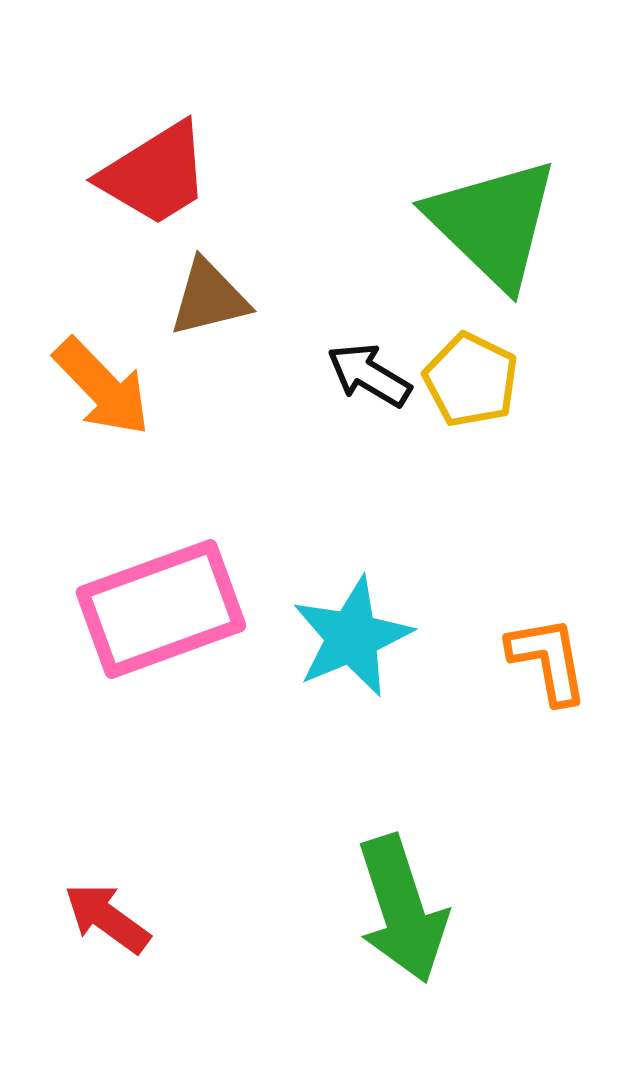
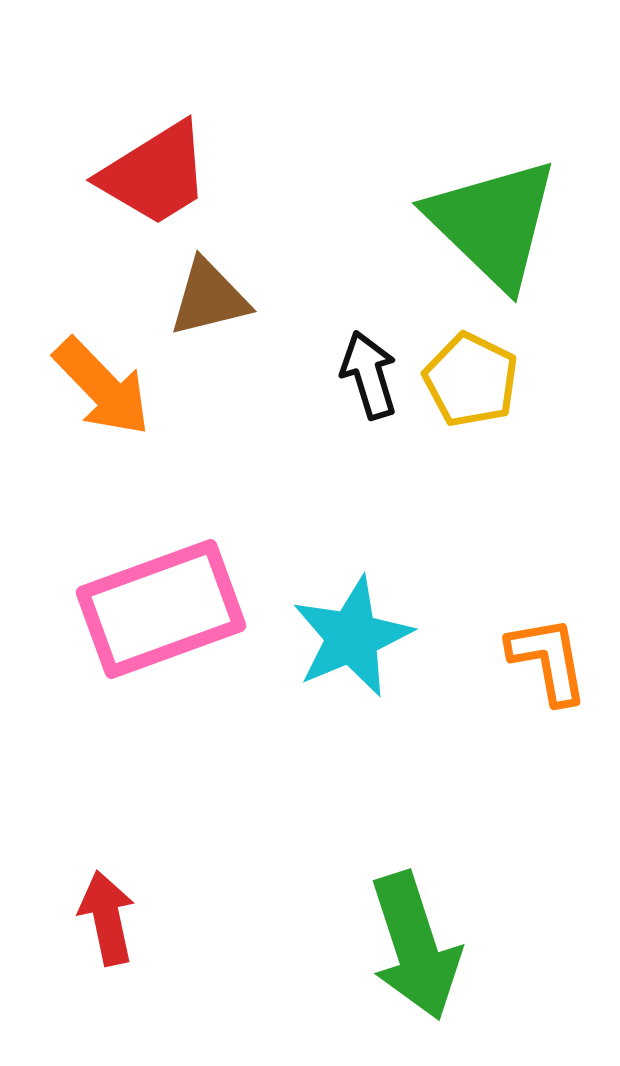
black arrow: rotated 42 degrees clockwise
green arrow: moved 13 px right, 37 px down
red arrow: rotated 42 degrees clockwise
